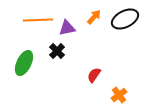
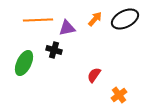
orange arrow: moved 1 px right, 2 px down
black cross: moved 3 px left, 1 px up; rotated 28 degrees counterclockwise
